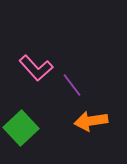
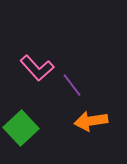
pink L-shape: moved 1 px right
